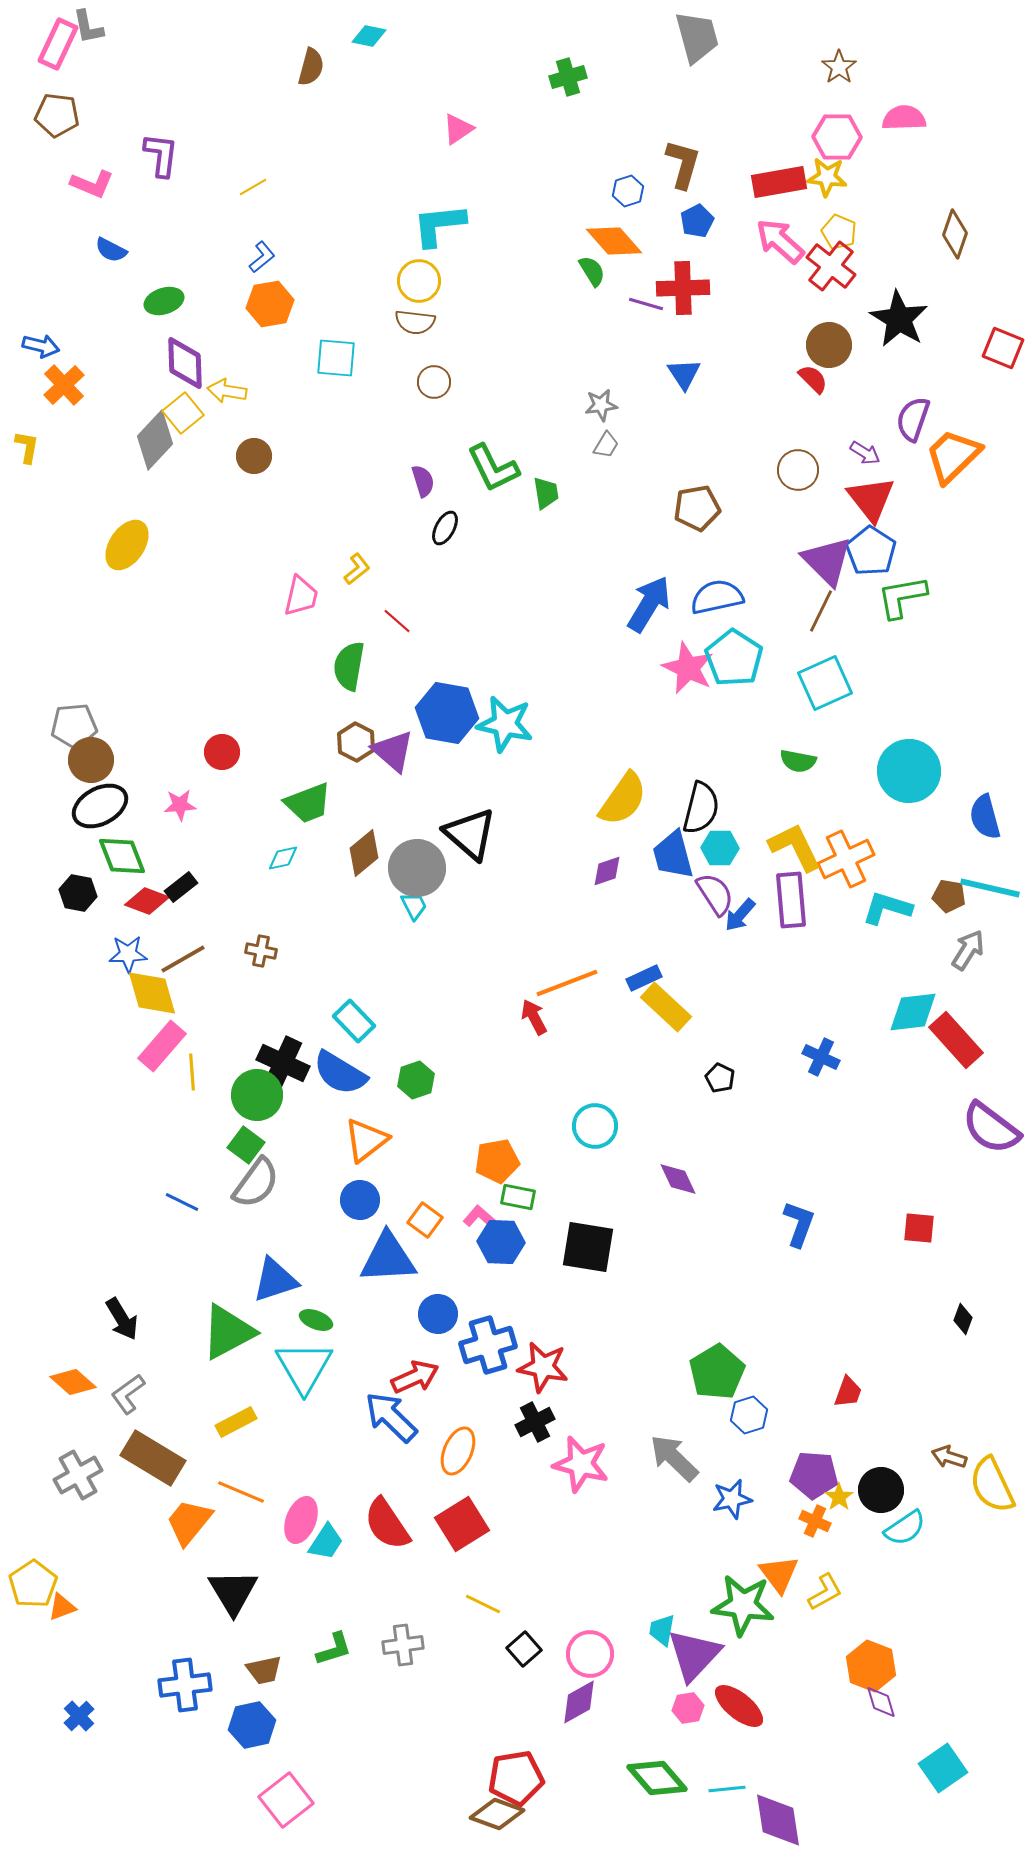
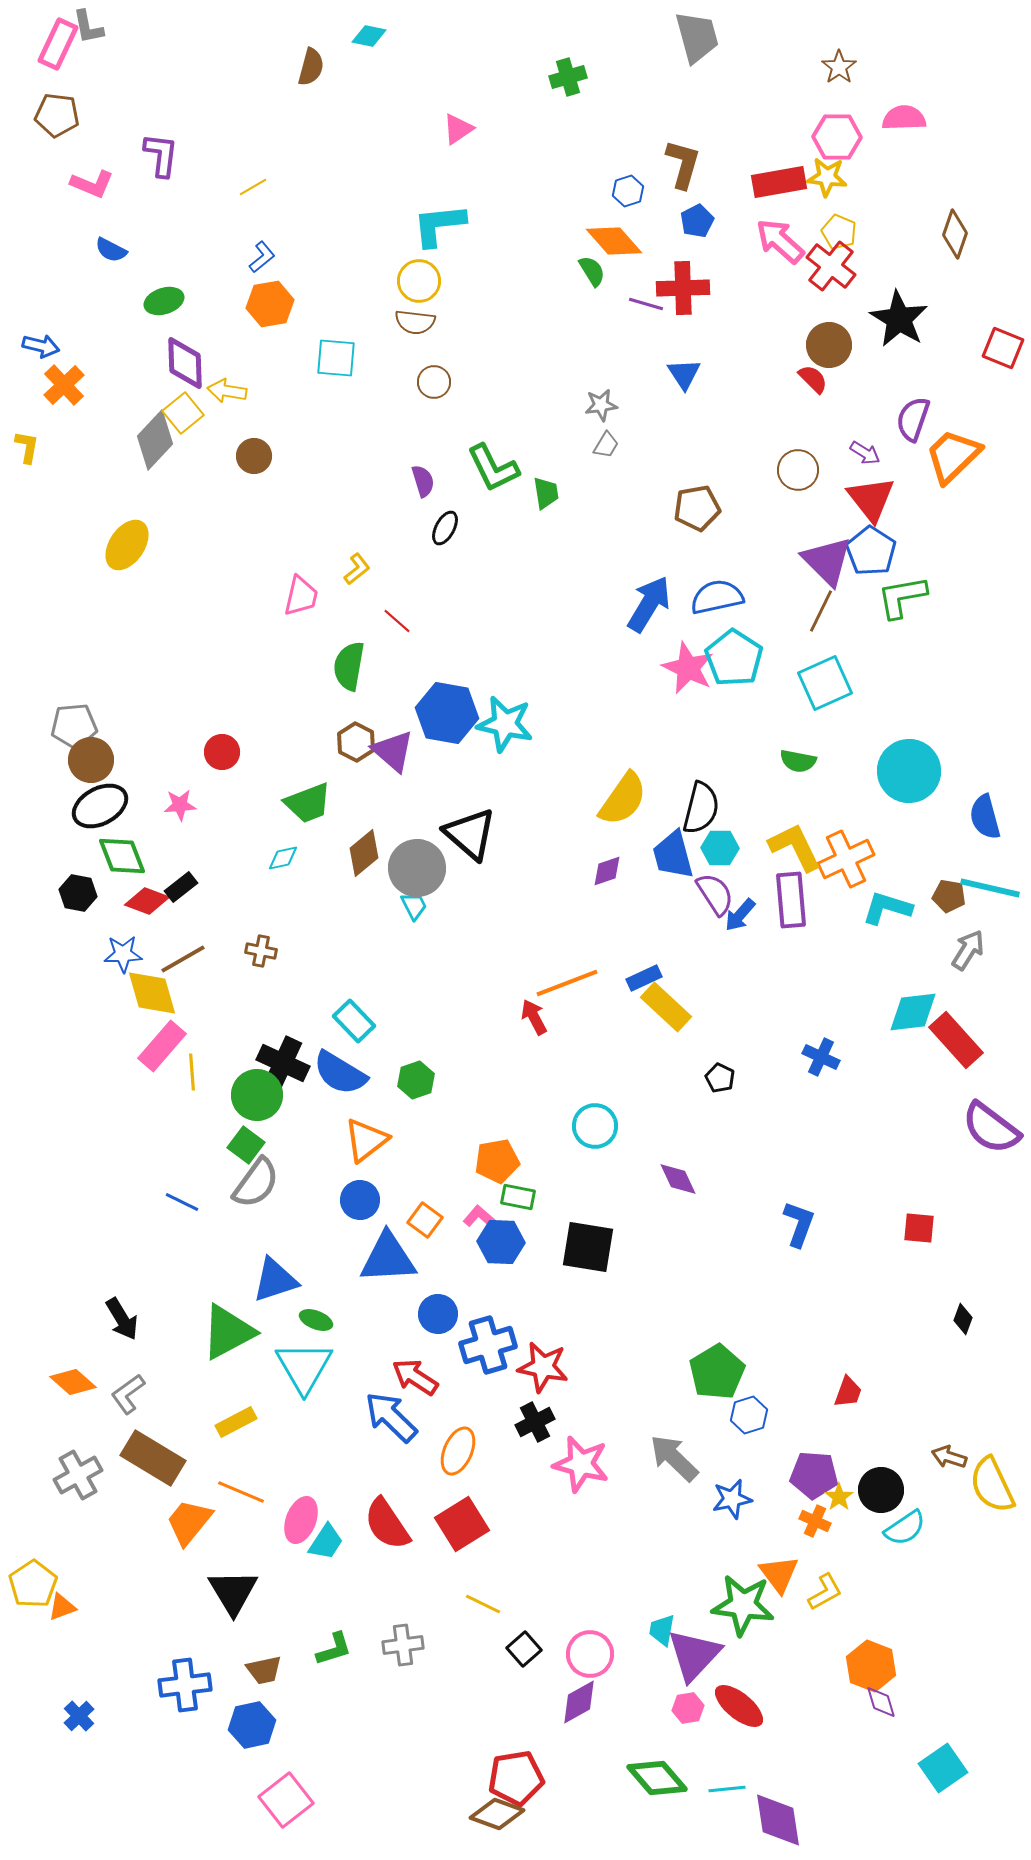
blue star at (128, 954): moved 5 px left
red arrow at (415, 1377): rotated 123 degrees counterclockwise
